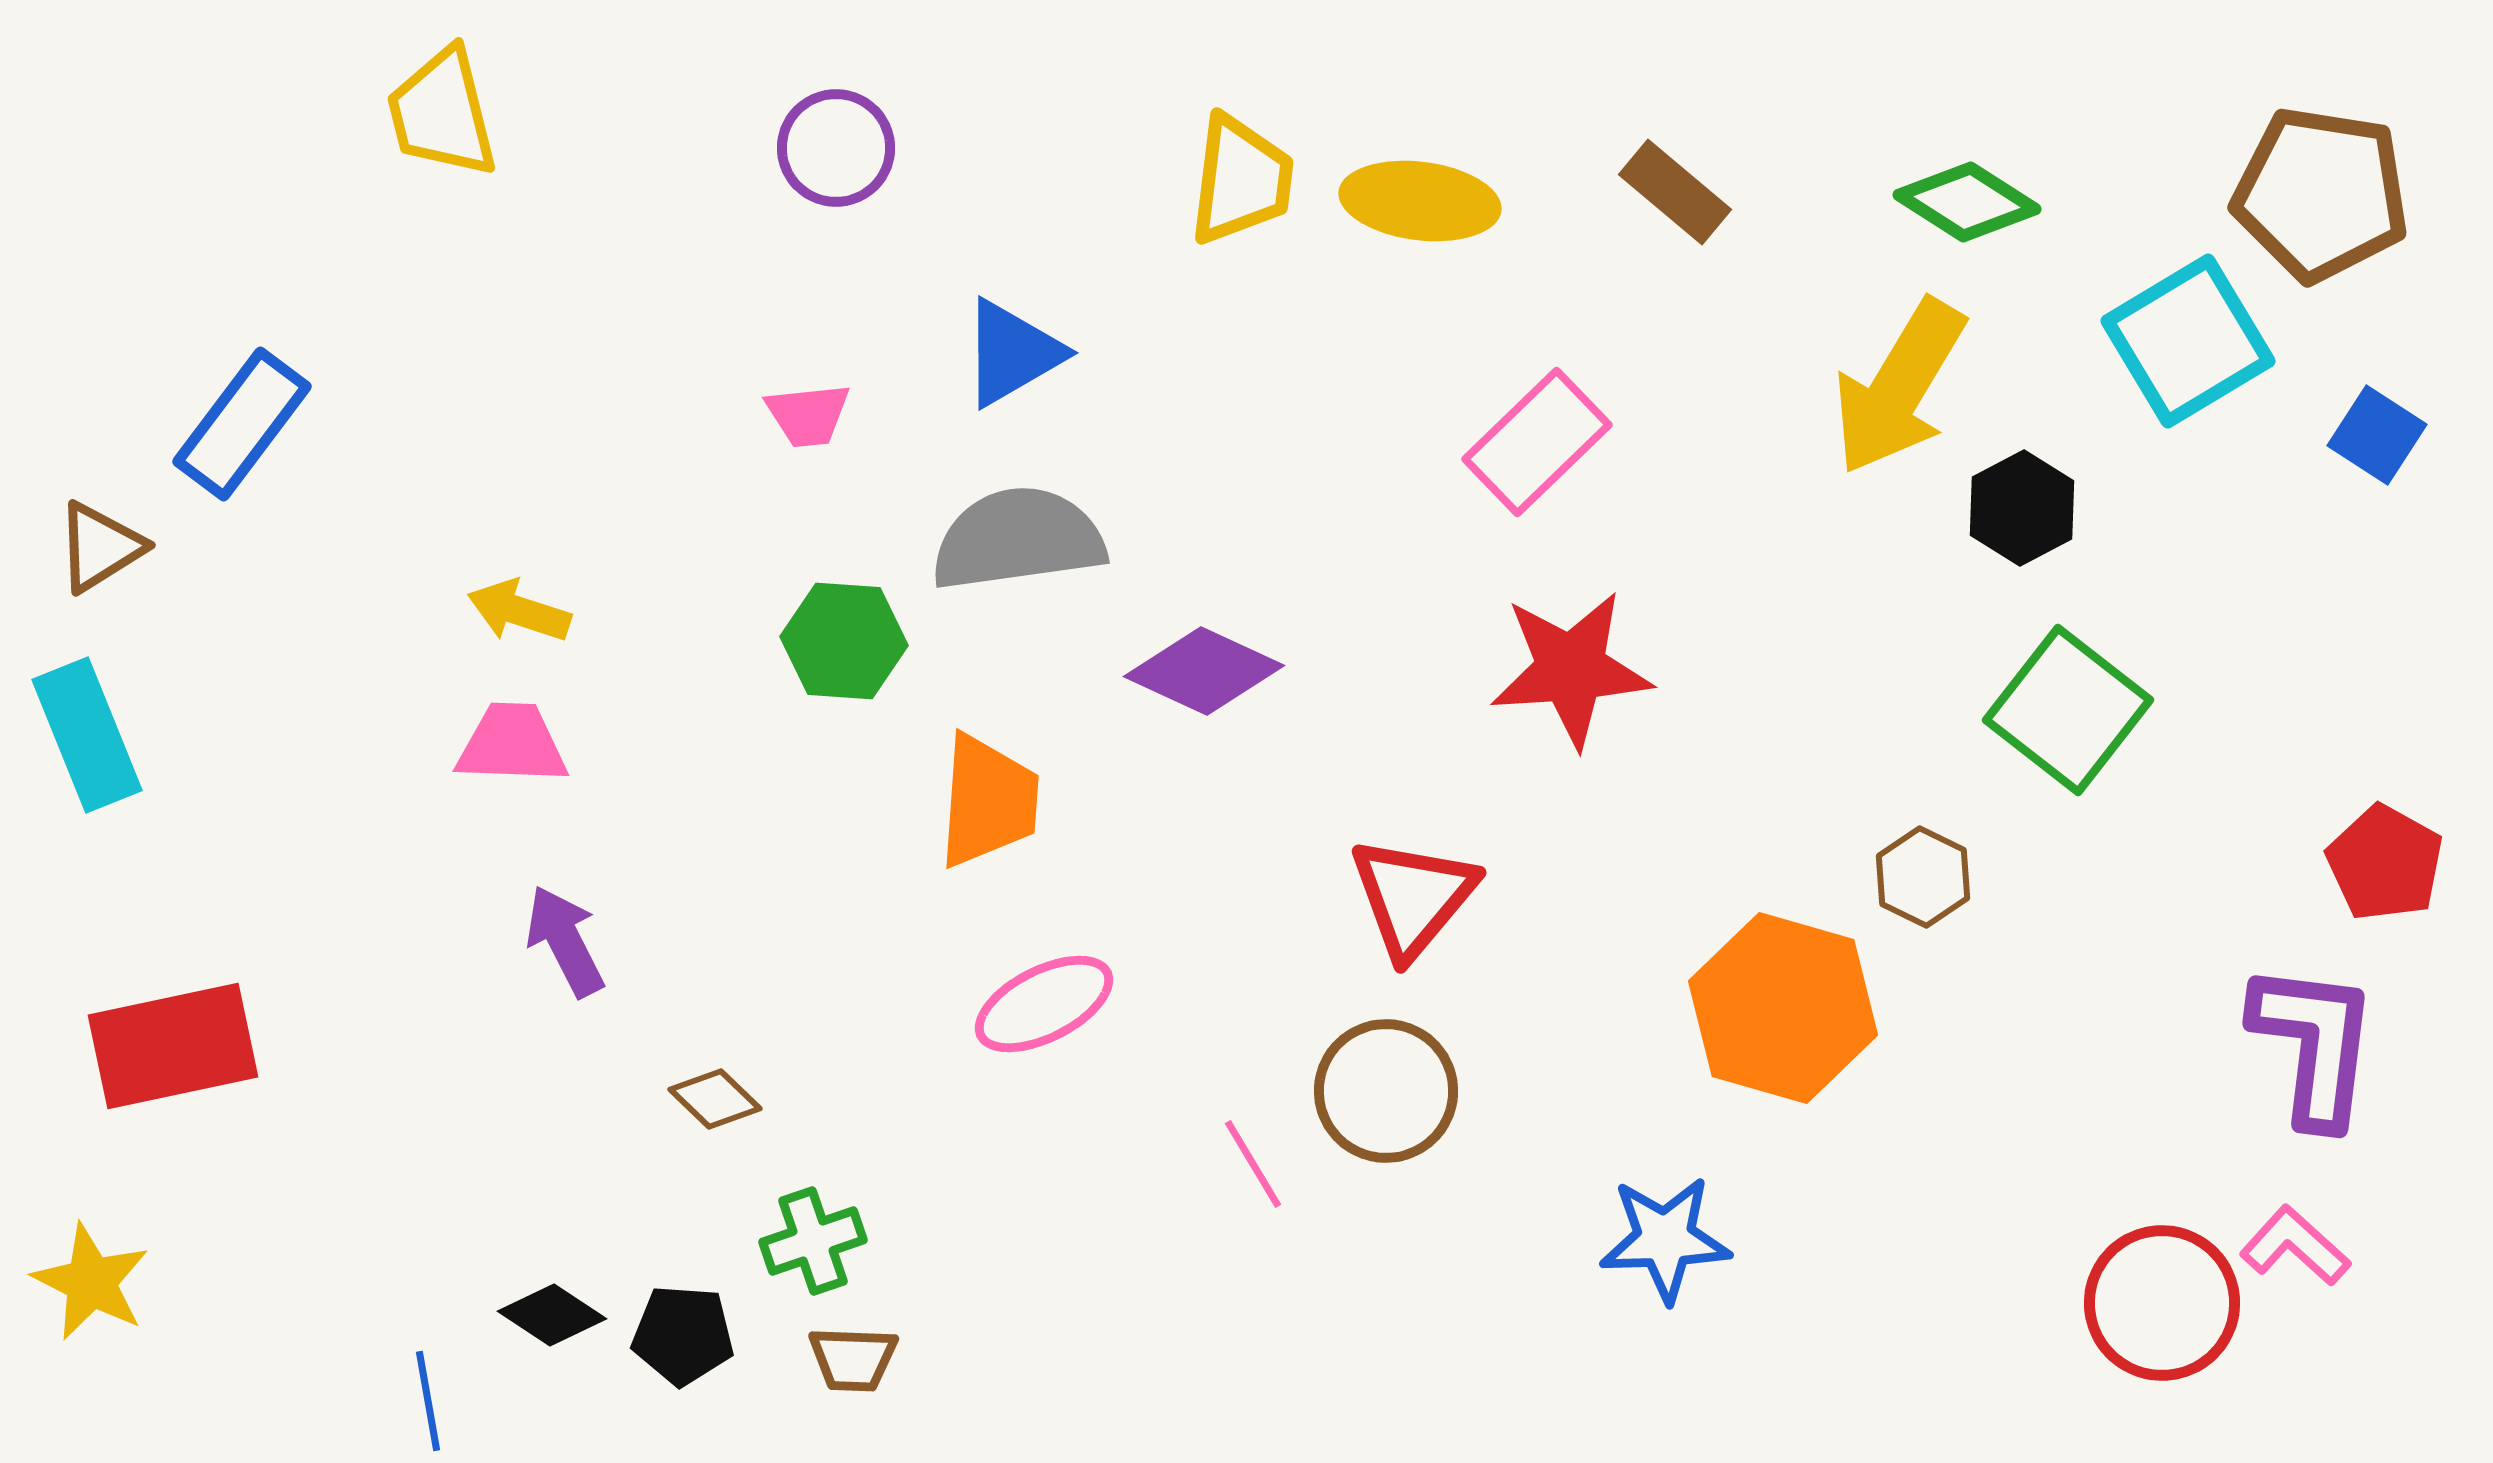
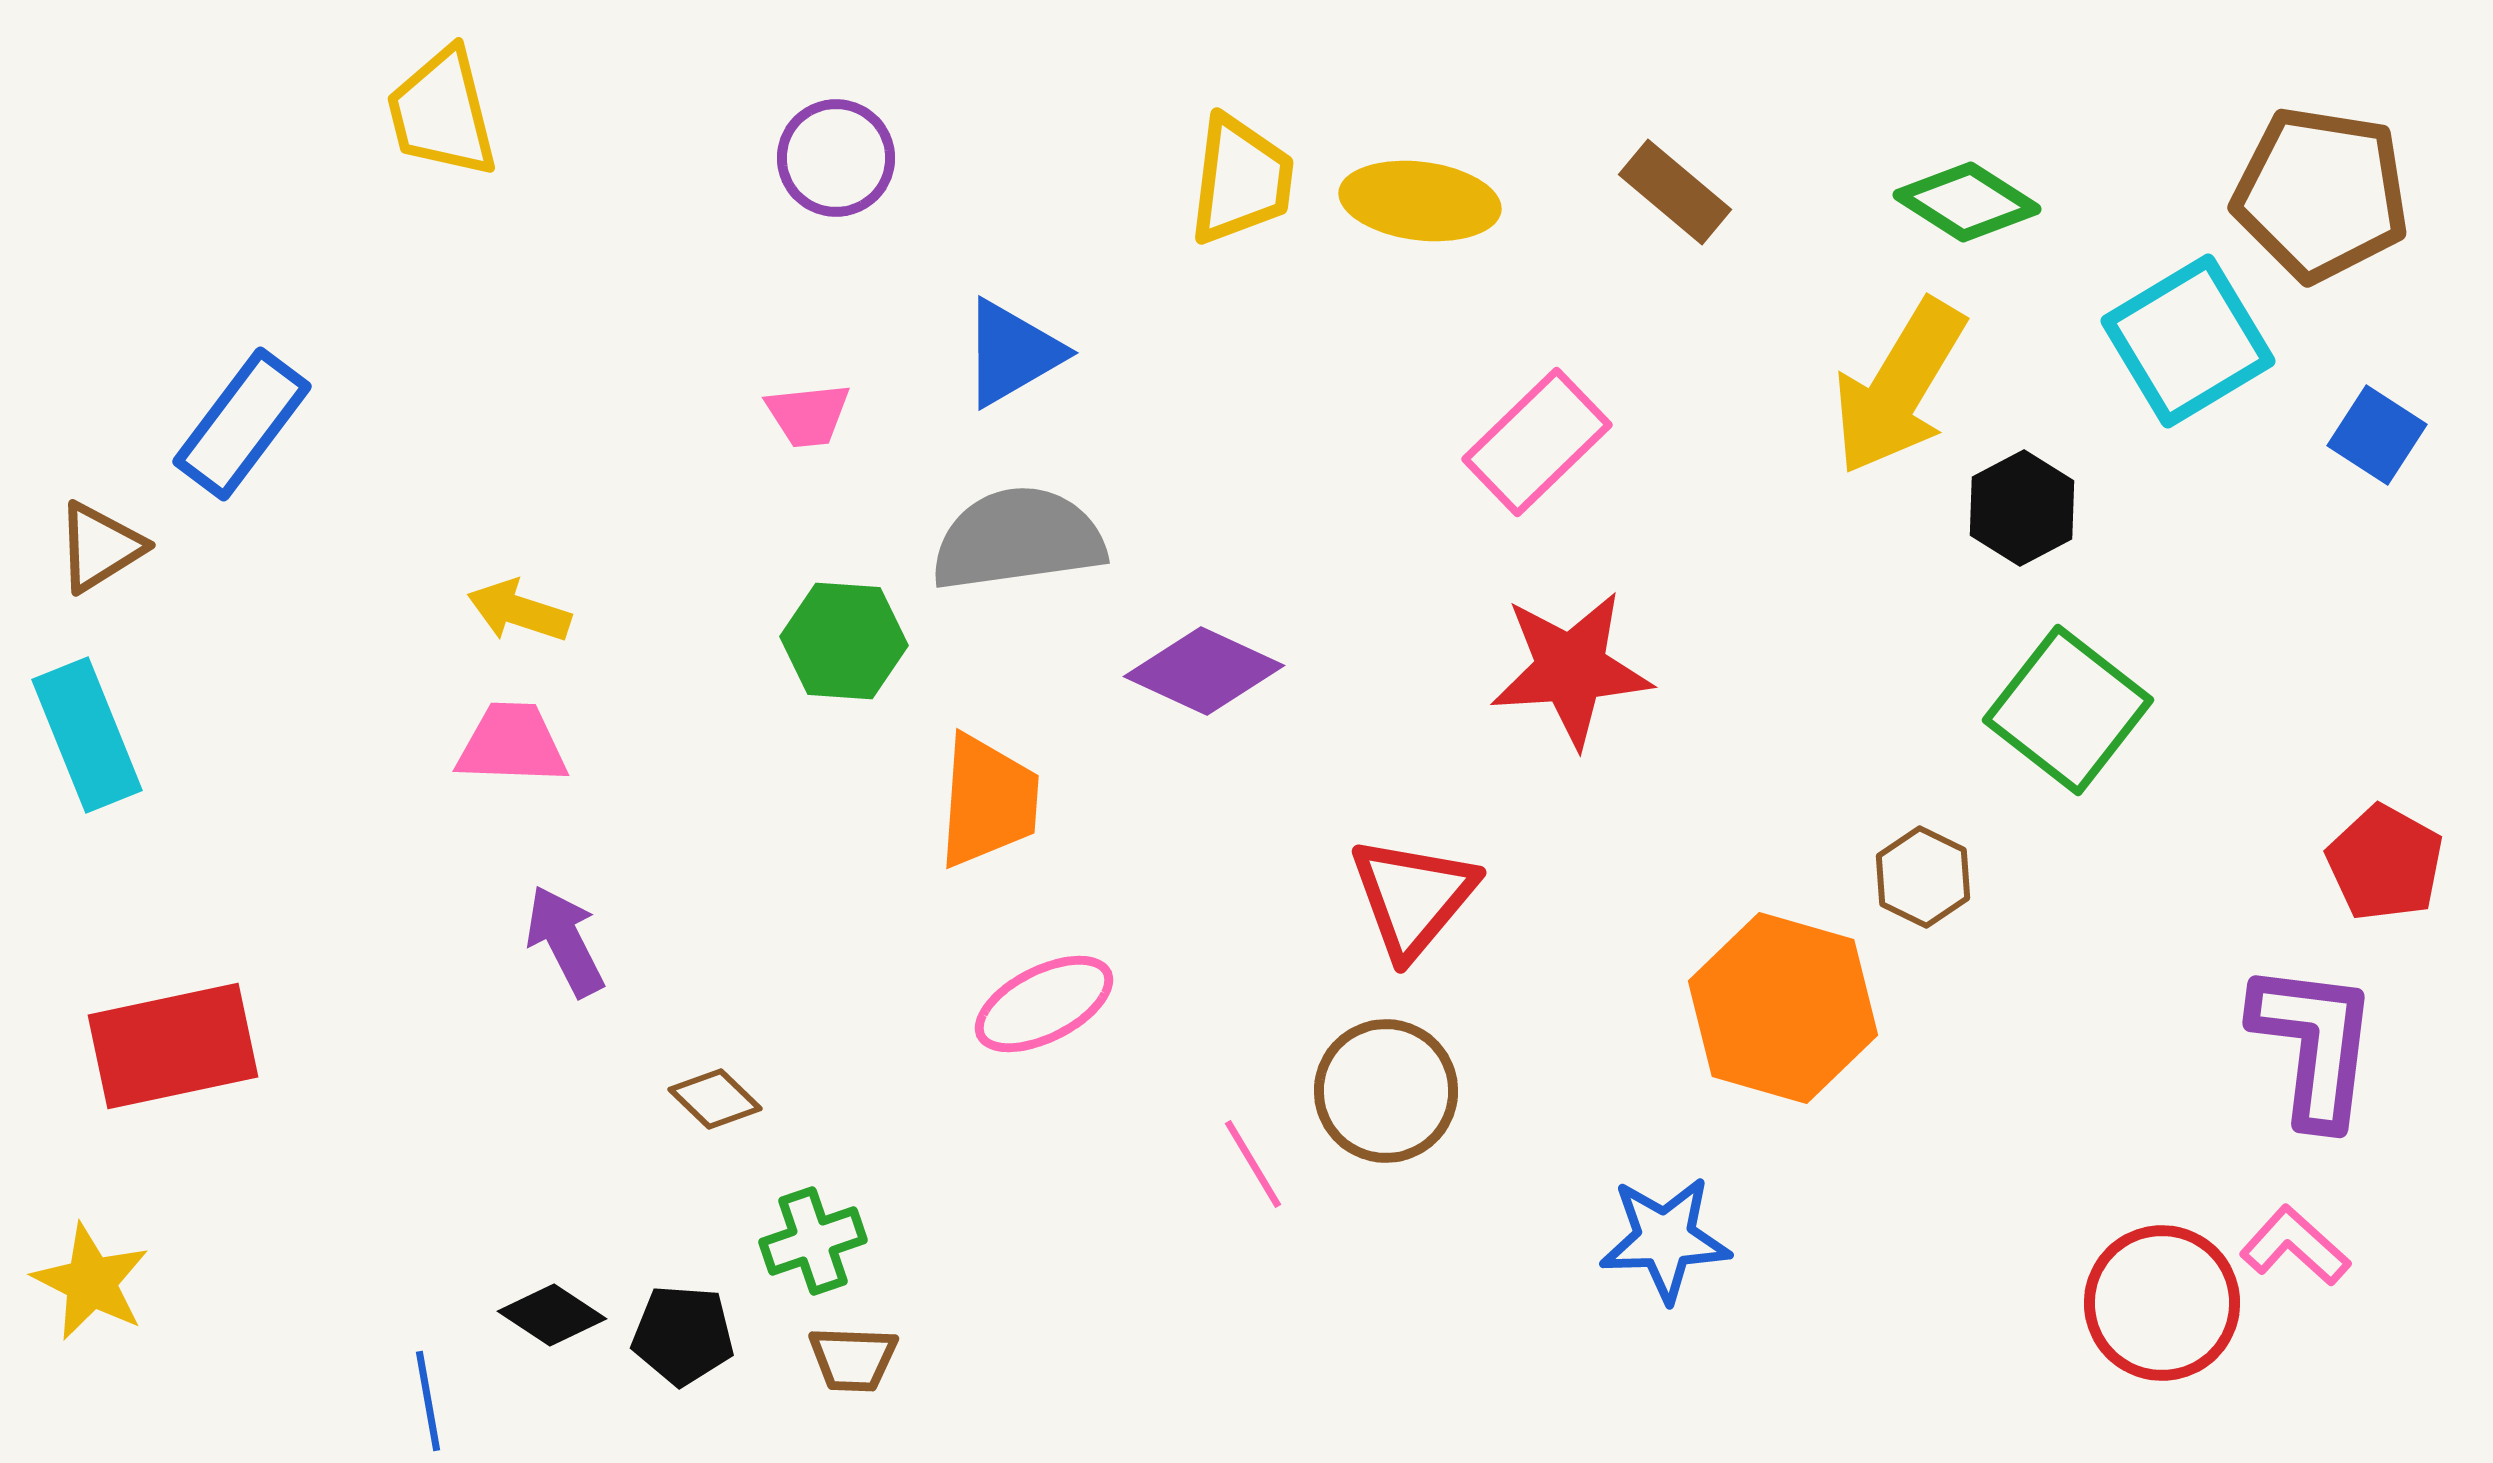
purple circle at (836, 148): moved 10 px down
